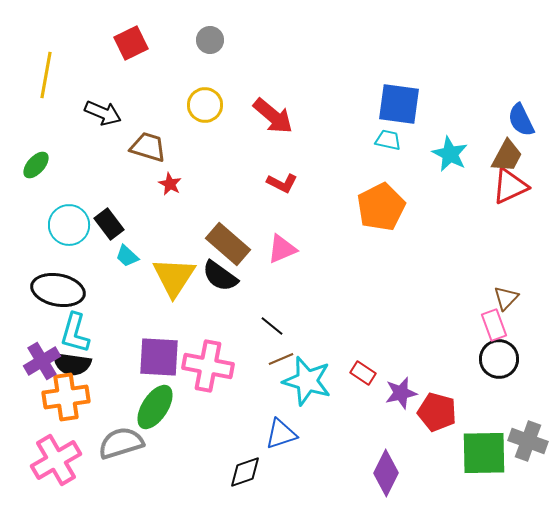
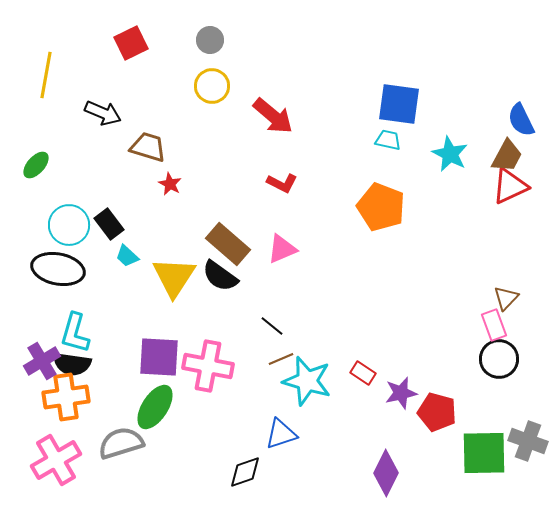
yellow circle at (205, 105): moved 7 px right, 19 px up
orange pentagon at (381, 207): rotated 24 degrees counterclockwise
black ellipse at (58, 290): moved 21 px up
